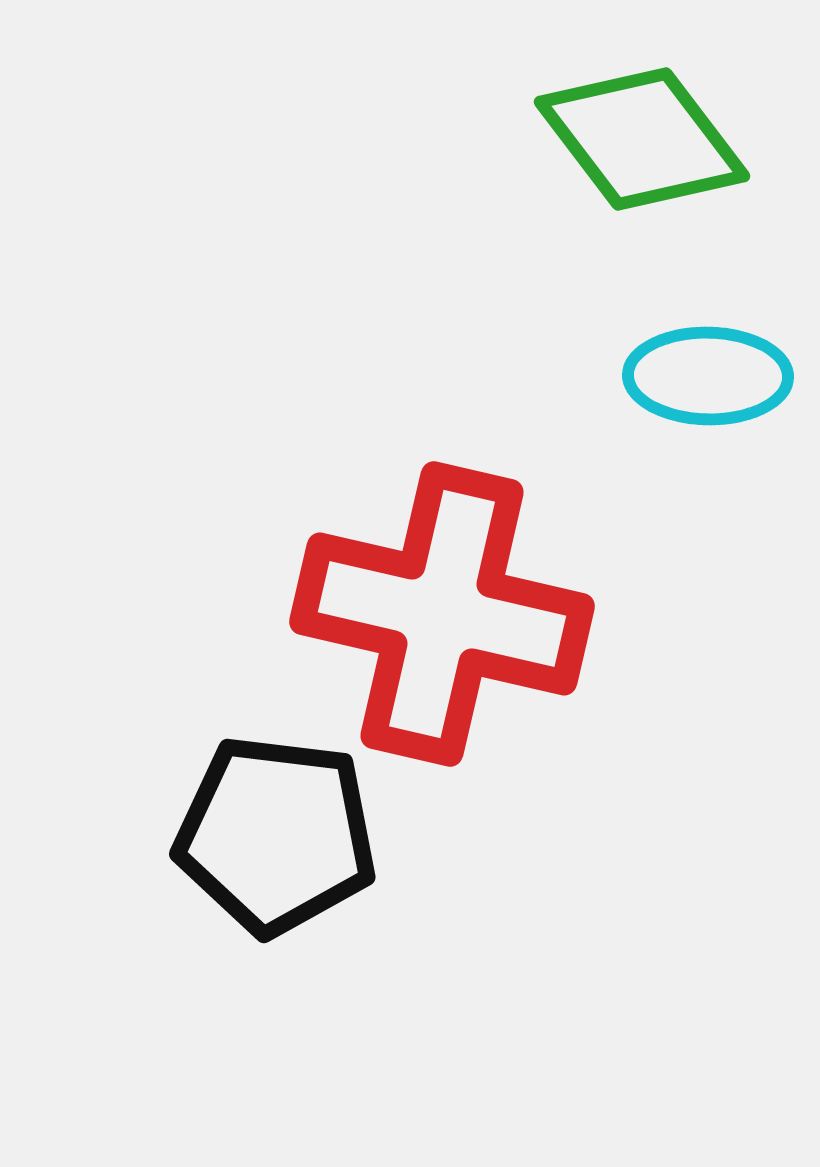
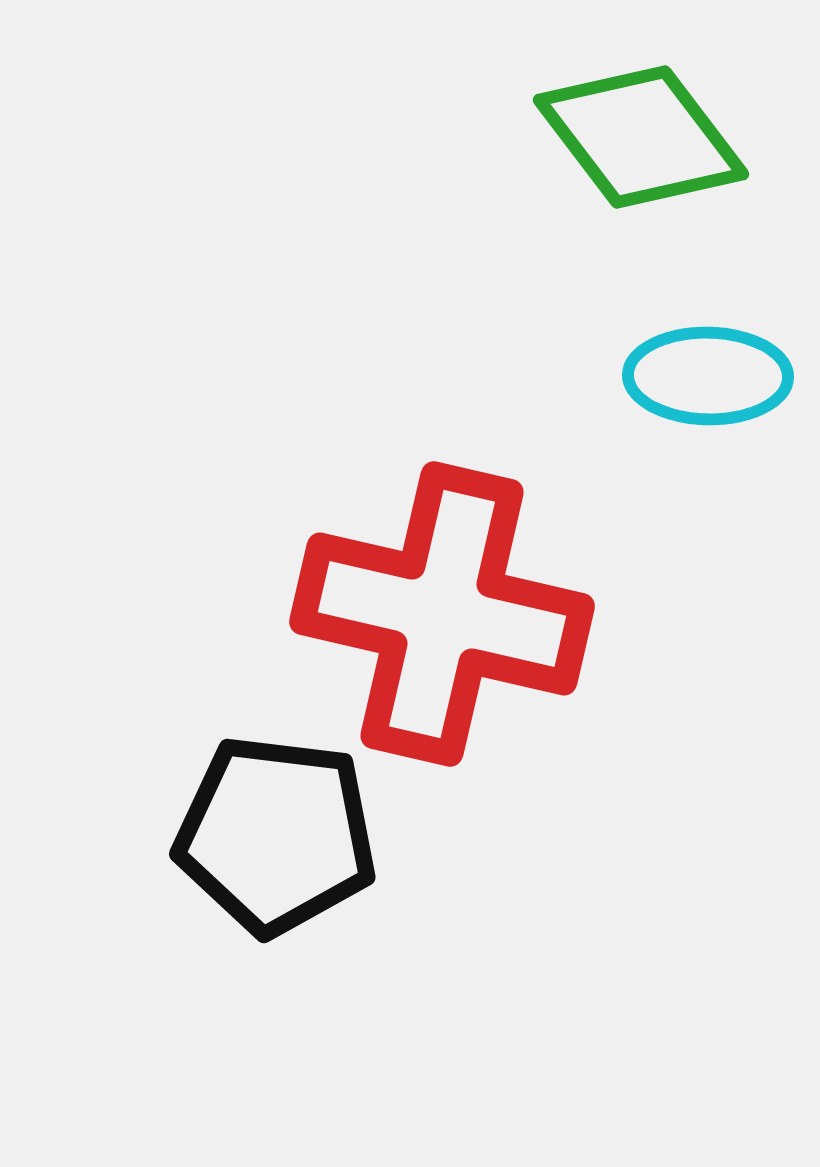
green diamond: moved 1 px left, 2 px up
